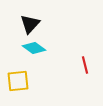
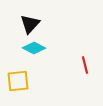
cyan diamond: rotated 10 degrees counterclockwise
